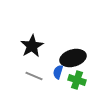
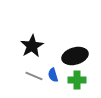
black ellipse: moved 2 px right, 2 px up
blue semicircle: moved 5 px left, 3 px down; rotated 32 degrees counterclockwise
green cross: rotated 18 degrees counterclockwise
